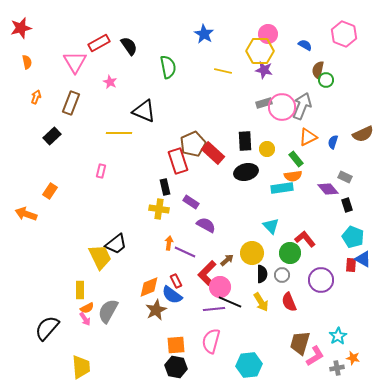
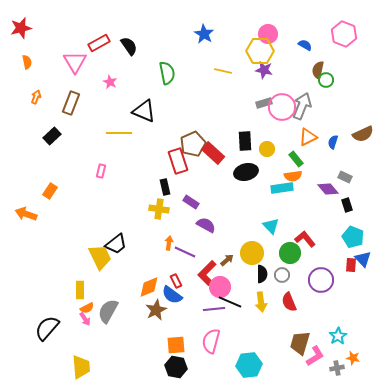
green semicircle at (168, 67): moved 1 px left, 6 px down
blue triangle at (363, 259): rotated 18 degrees clockwise
yellow arrow at (261, 302): rotated 24 degrees clockwise
